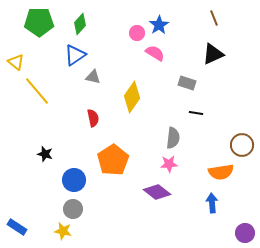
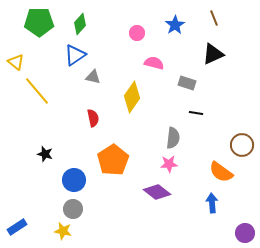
blue star: moved 16 px right
pink semicircle: moved 1 px left, 10 px down; rotated 18 degrees counterclockwise
orange semicircle: rotated 45 degrees clockwise
blue rectangle: rotated 66 degrees counterclockwise
